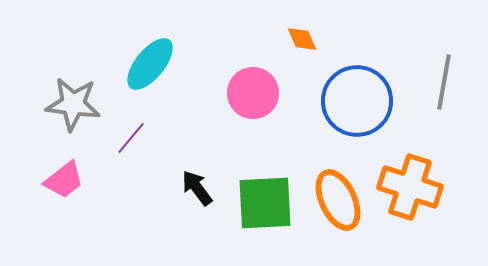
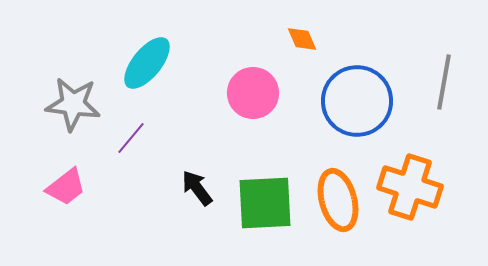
cyan ellipse: moved 3 px left, 1 px up
pink trapezoid: moved 2 px right, 7 px down
orange ellipse: rotated 10 degrees clockwise
